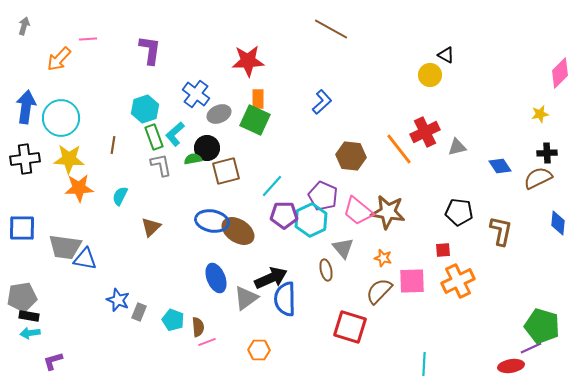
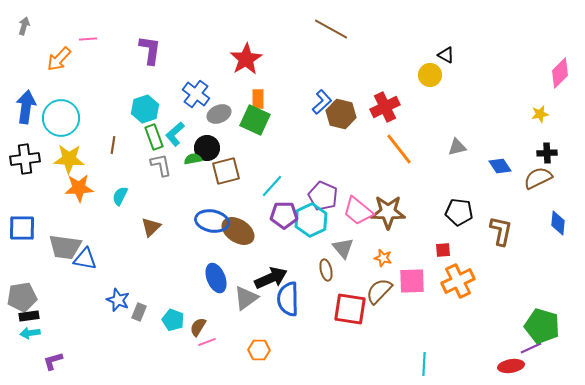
red star at (248, 61): moved 2 px left, 2 px up; rotated 28 degrees counterclockwise
red cross at (425, 132): moved 40 px left, 25 px up
brown hexagon at (351, 156): moved 10 px left, 42 px up; rotated 8 degrees clockwise
brown star at (388, 212): rotated 8 degrees counterclockwise
blue semicircle at (285, 299): moved 3 px right
black rectangle at (29, 316): rotated 18 degrees counterclockwise
brown semicircle at (198, 327): rotated 144 degrees counterclockwise
red square at (350, 327): moved 18 px up; rotated 8 degrees counterclockwise
